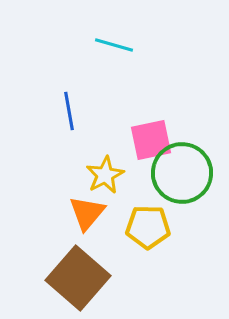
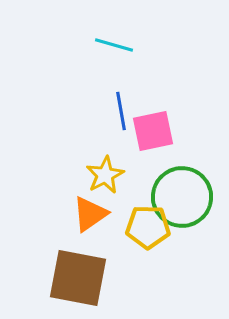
blue line: moved 52 px right
pink square: moved 2 px right, 9 px up
green circle: moved 24 px down
orange triangle: moved 3 px right, 1 px down; rotated 15 degrees clockwise
brown square: rotated 30 degrees counterclockwise
